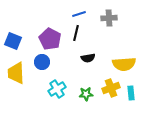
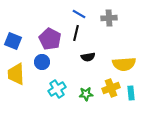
blue line: rotated 48 degrees clockwise
black semicircle: moved 1 px up
yellow trapezoid: moved 1 px down
